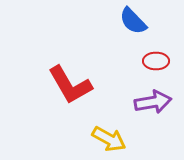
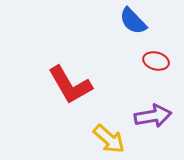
red ellipse: rotated 15 degrees clockwise
purple arrow: moved 14 px down
yellow arrow: rotated 12 degrees clockwise
